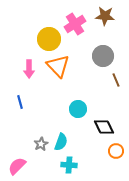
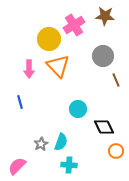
pink cross: moved 1 px left, 1 px down
